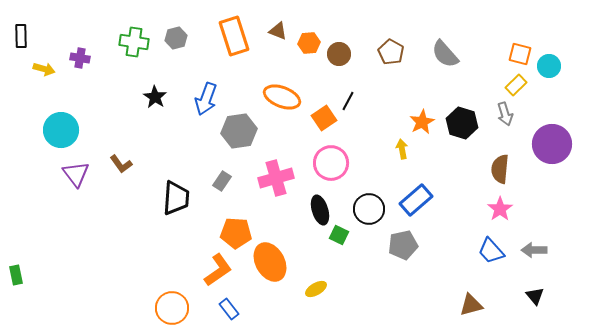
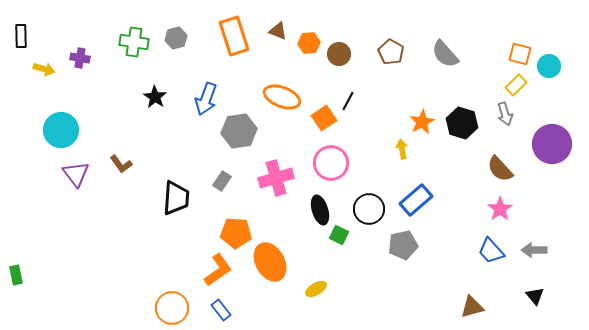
brown semicircle at (500, 169): rotated 48 degrees counterclockwise
brown triangle at (471, 305): moved 1 px right, 2 px down
blue rectangle at (229, 309): moved 8 px left, 1 px down
